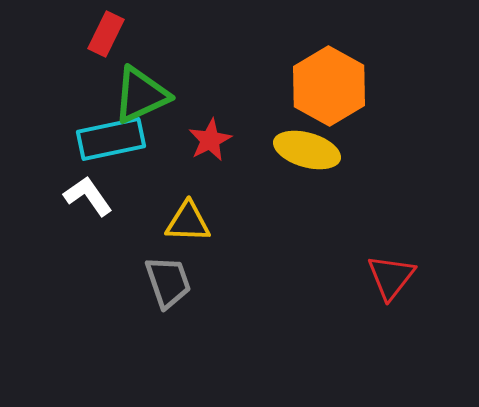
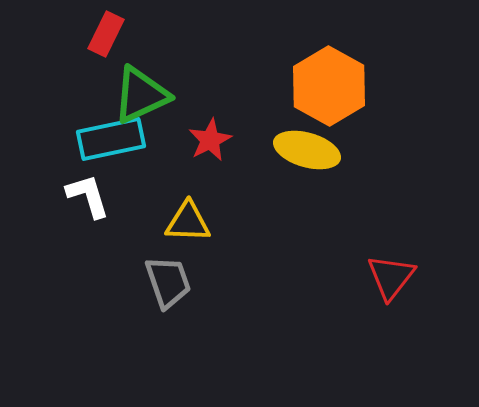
white L-shape: rotated 18 degrees clockwise
